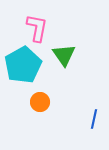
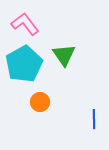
pink L-shape: moved 12 px left, 4 px up; rotated 48 degrees counterclockwise
cyan pentagon: moved 1 px right, 1 px up
blue line: rotated 12 degrees counterclockwise
